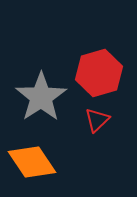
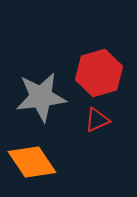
gray star: rotated 27 degrees clockwise
red triangle: rotated 20 degrees clockwise
